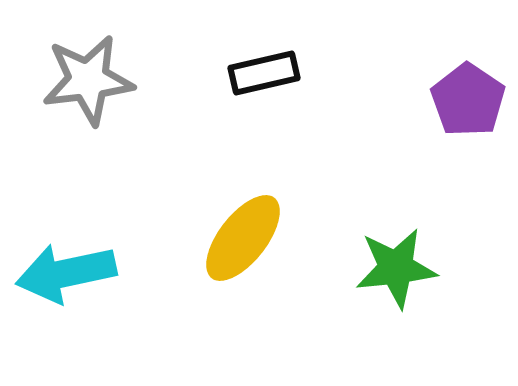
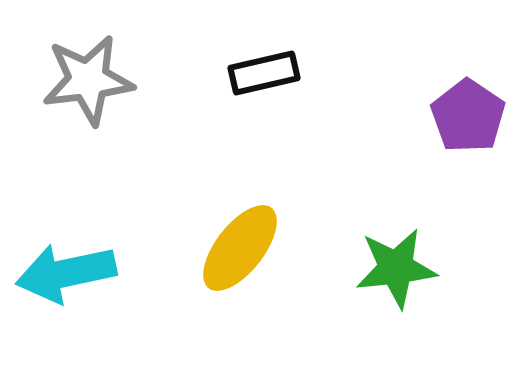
purple pentagon: moved 16 px down
yellow ellipse: moved 3 px left, 10 px down
